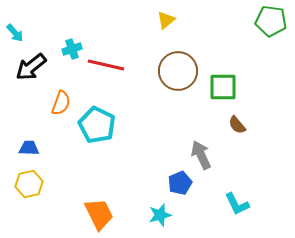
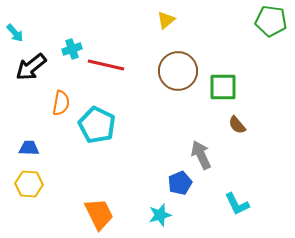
orange semicircle: rotated 10 degrees counterclockwise
yellow hexagon: rotated 16 degrees clockwise
